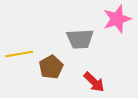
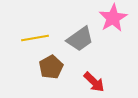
pink star: moved 4 px left, 1 px up; rotated 12 degrees counterclockwise
gray trapezoid: rotated 32 degrees counterclockwise
yellow line: moved 16 px right, 16 px up
